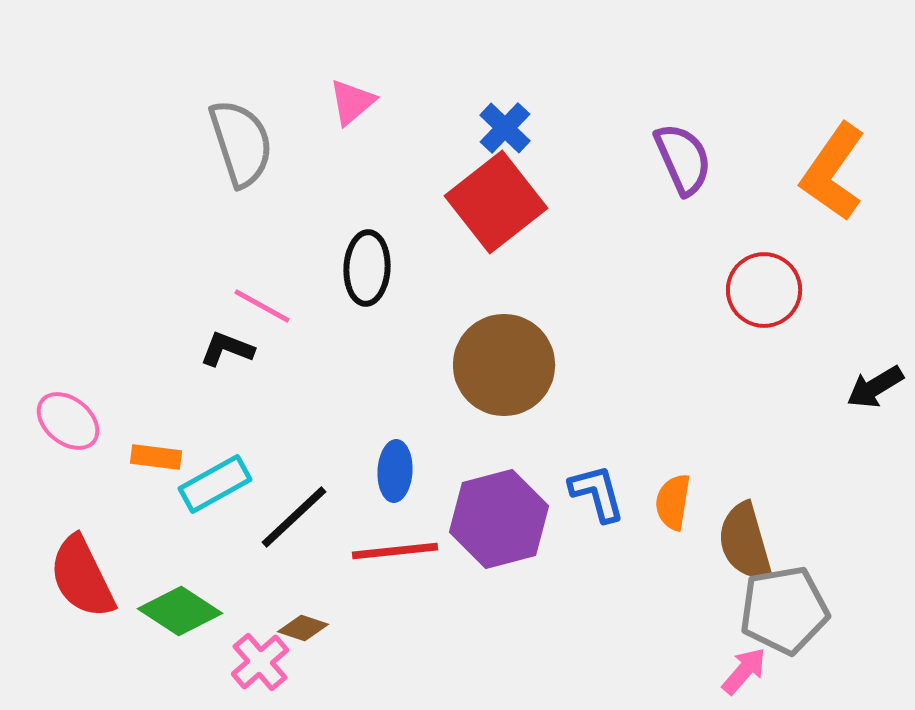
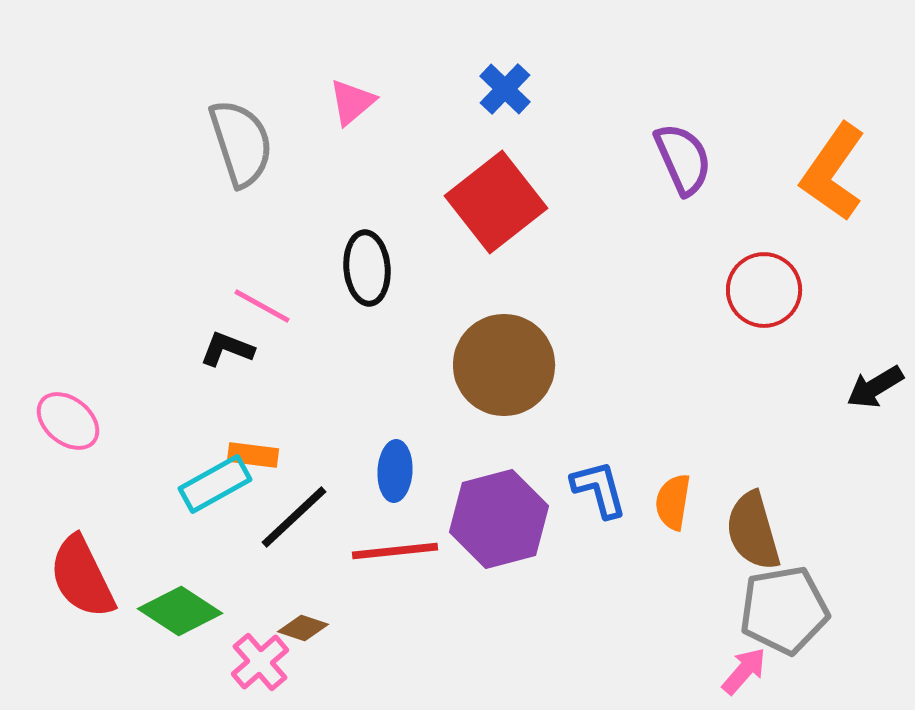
blue cross: moved 39 px up
black ellipse: rotated 8 degrees counterclockwise
orange rectangle: moved 97 px right, 2 px up
blue L-shape: moved 2 px right, 4 px up
brown semicircle: moved 8 px right, 11 px up
